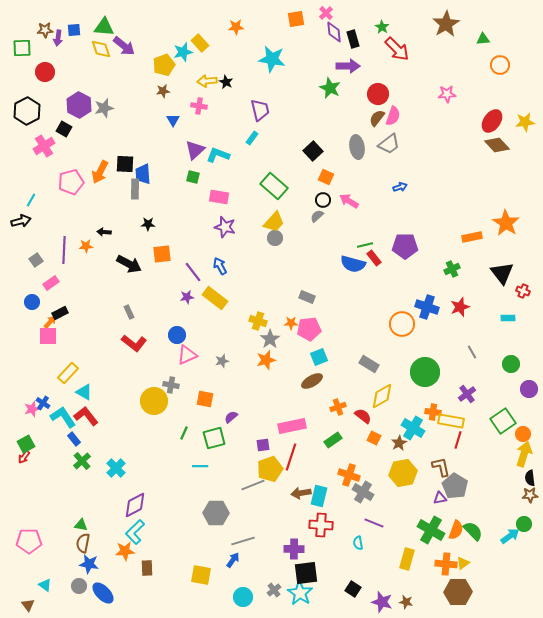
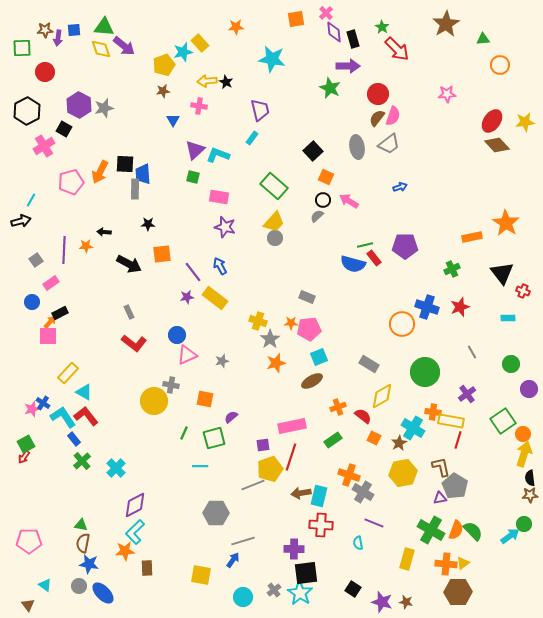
orange star at (266, 360): moved 10 px right, 3 px down
